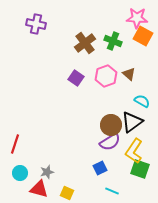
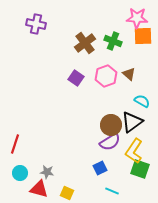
orange square: rotated 30 degrees counterclockwise
gray star: rotated 24 degrees clockwise
